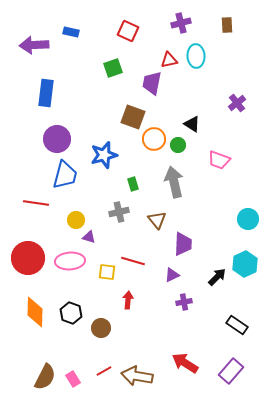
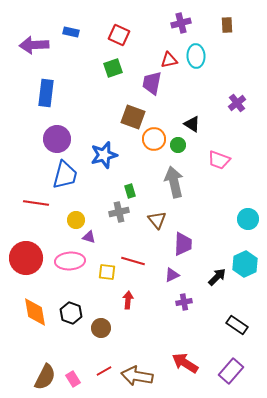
red square at (128, 31): moved 9 px left, 4 px down
green rectangle at (133, 184): moved 3 px left, 7 px down
red circle at (28, 258): moved 2 px left
orange diamond at (35, 312): rotated 12 degrees counterclockwise
